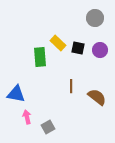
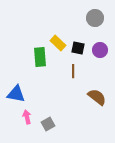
brown line: moved 2 px right, 15 px up
gray square: moved 3 px up
